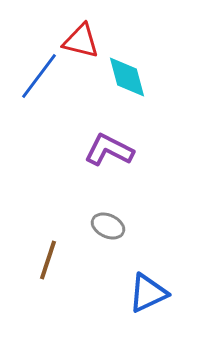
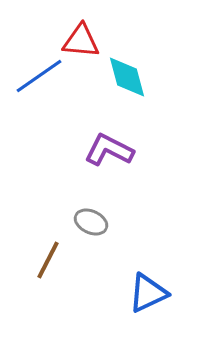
red triangle: rotated 9 degrees counterclockwise
blue line: rotated 18 degrees clockwise
gray ellipse: moved 17 px left, 4 px up
brown line: rotated 9 degrees clockwise
